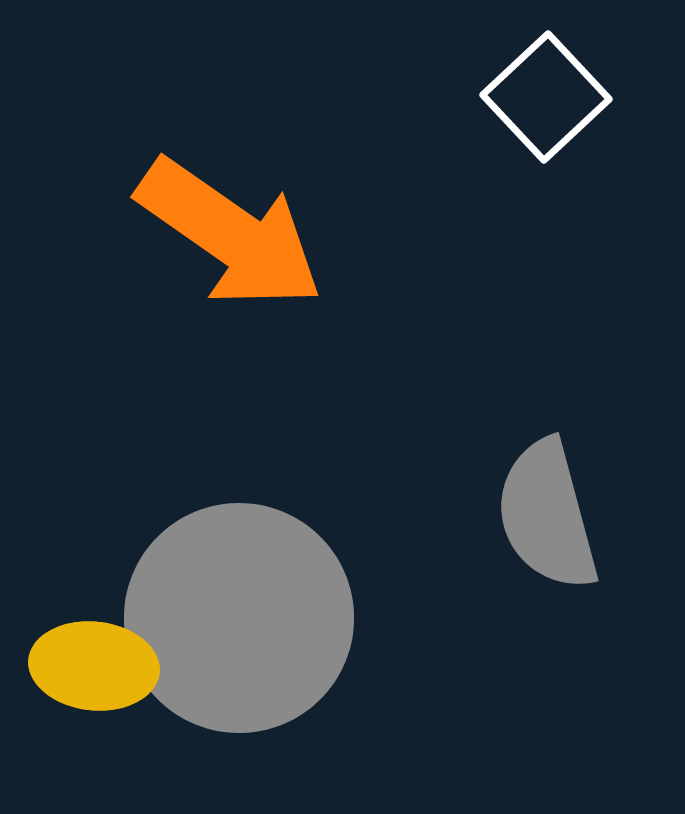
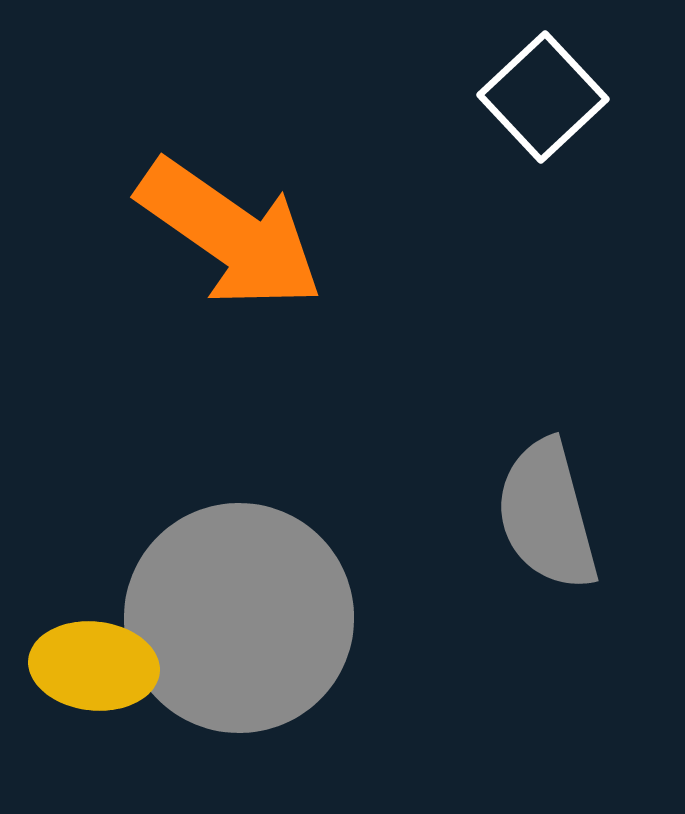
white square: moved 3 px left
